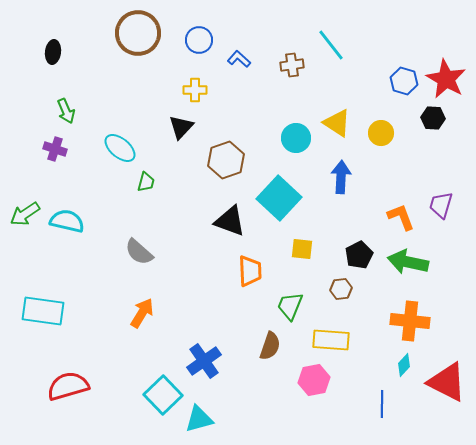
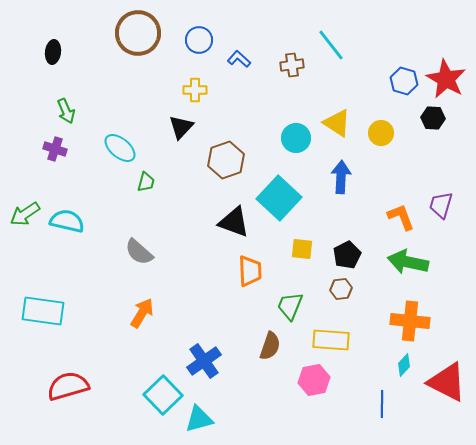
black triangle at (230, 221): moved 4 px right, 1 px down
black pentagon at (359, 255): moved 12 px left
